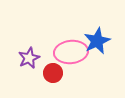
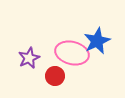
pink ellipse: moved 1 px right, 1 px down; rotated 20 degrees clockwise
red circle: moved 2 px right, 3 px down
